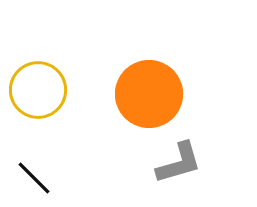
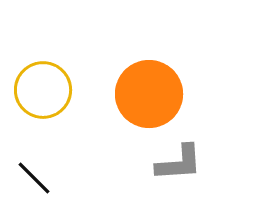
yellow circle: moved 5 px right
gray L-shape: rotated 12 degrees clockwise
